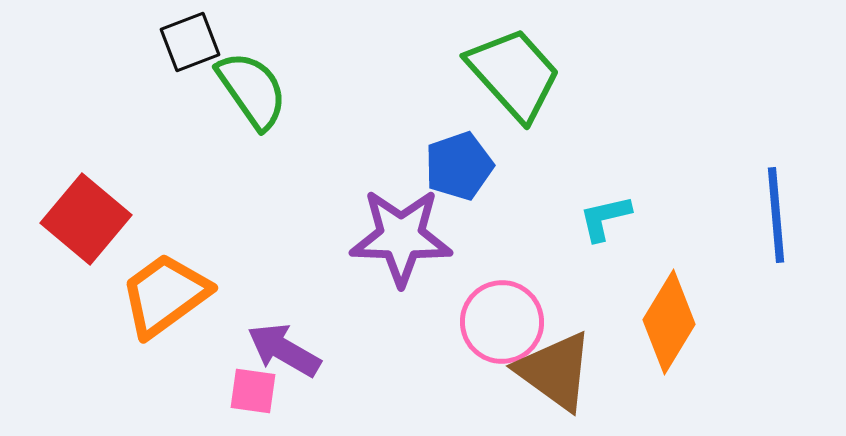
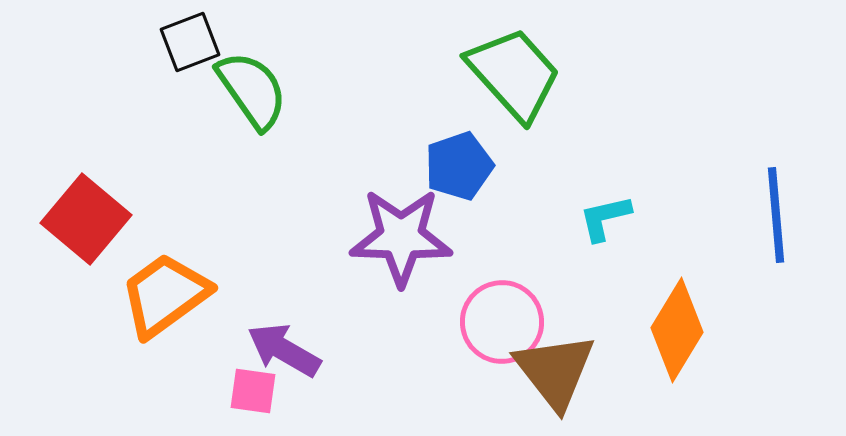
orange diamond: moved 8 px right, 8 px down
brown triangle: rotated 16 degrees clockwise
